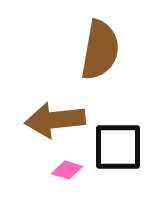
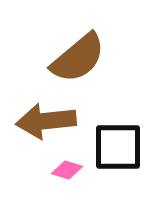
brown semicircle: moved 22 px left, 8 px down; rotated 40 degrees clockwise
brown arrow: moved 9 px left, 1 px down
